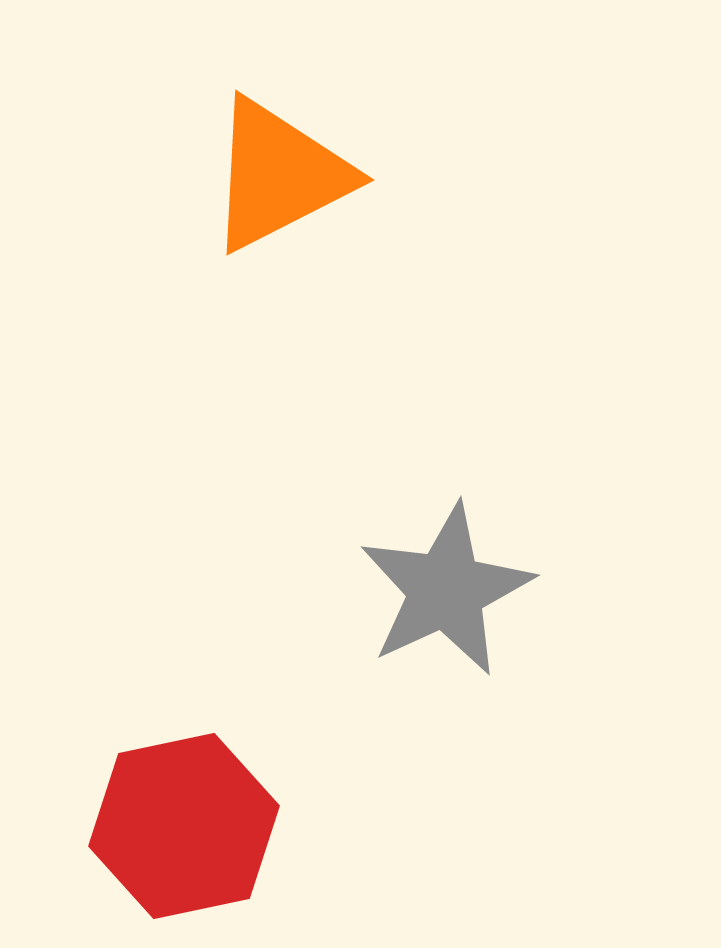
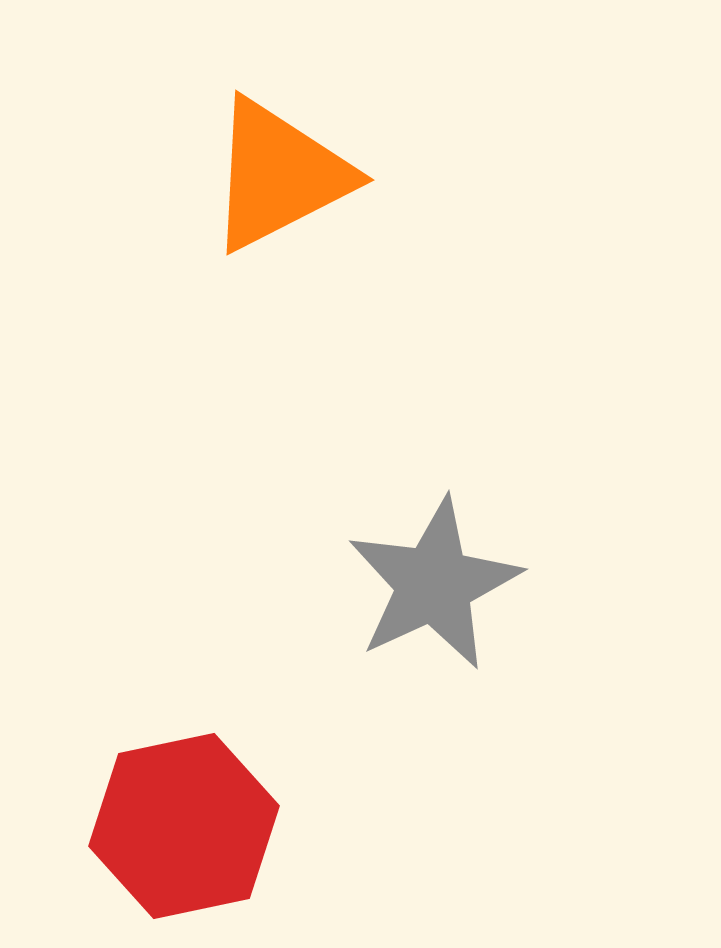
gray star: moved 12 px left, 6 px up
